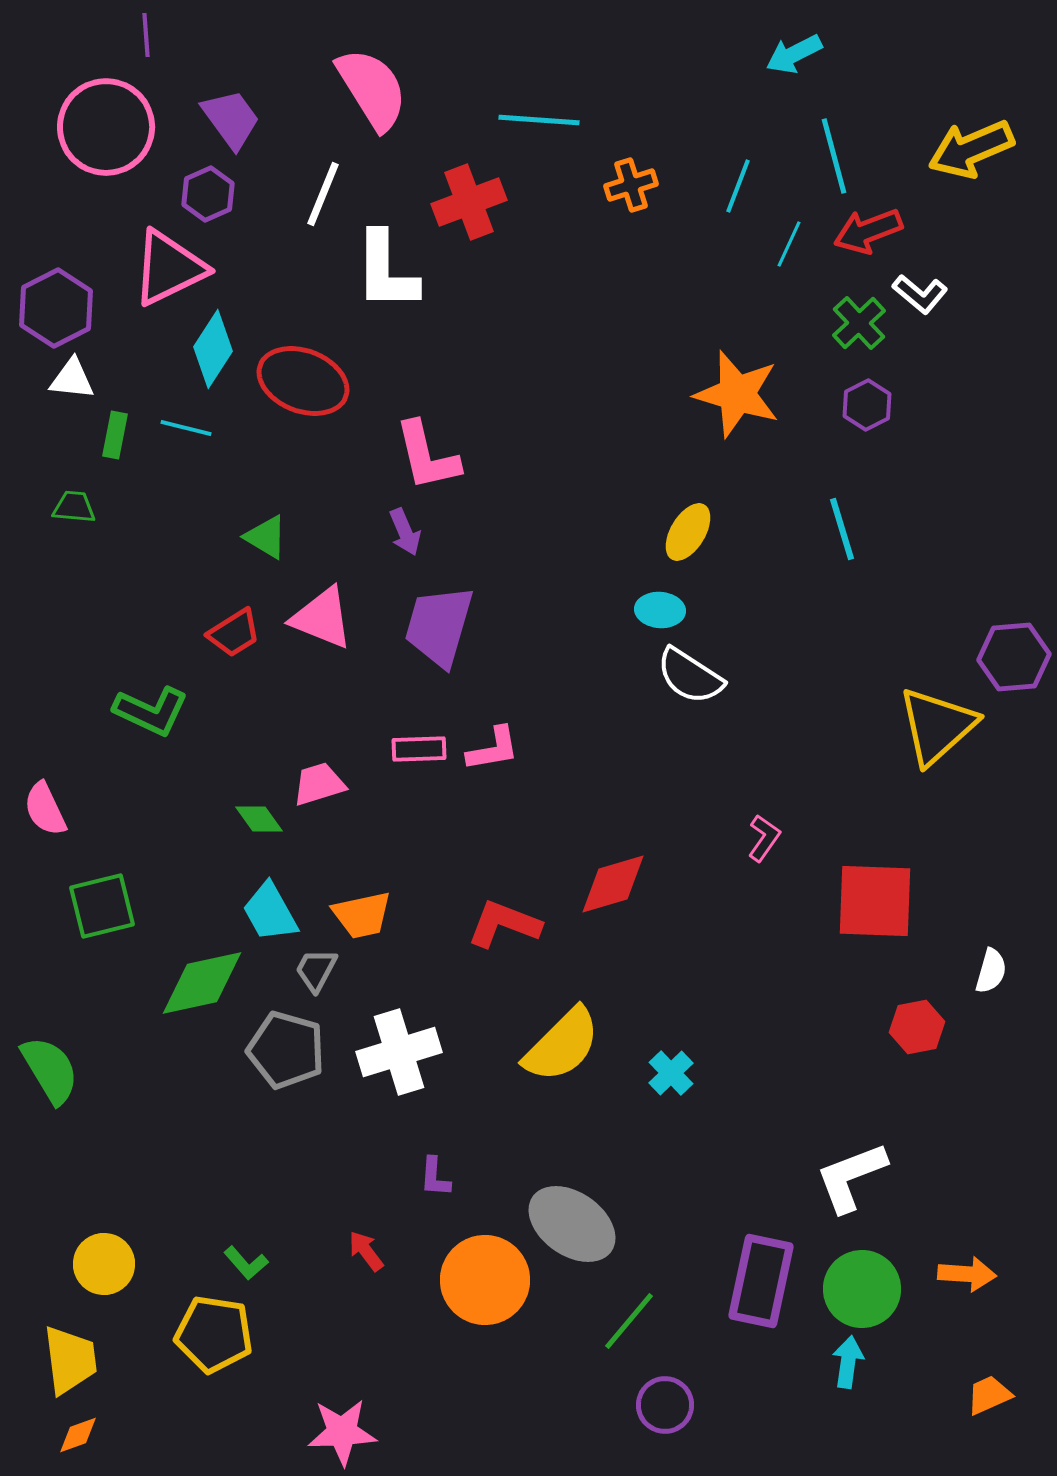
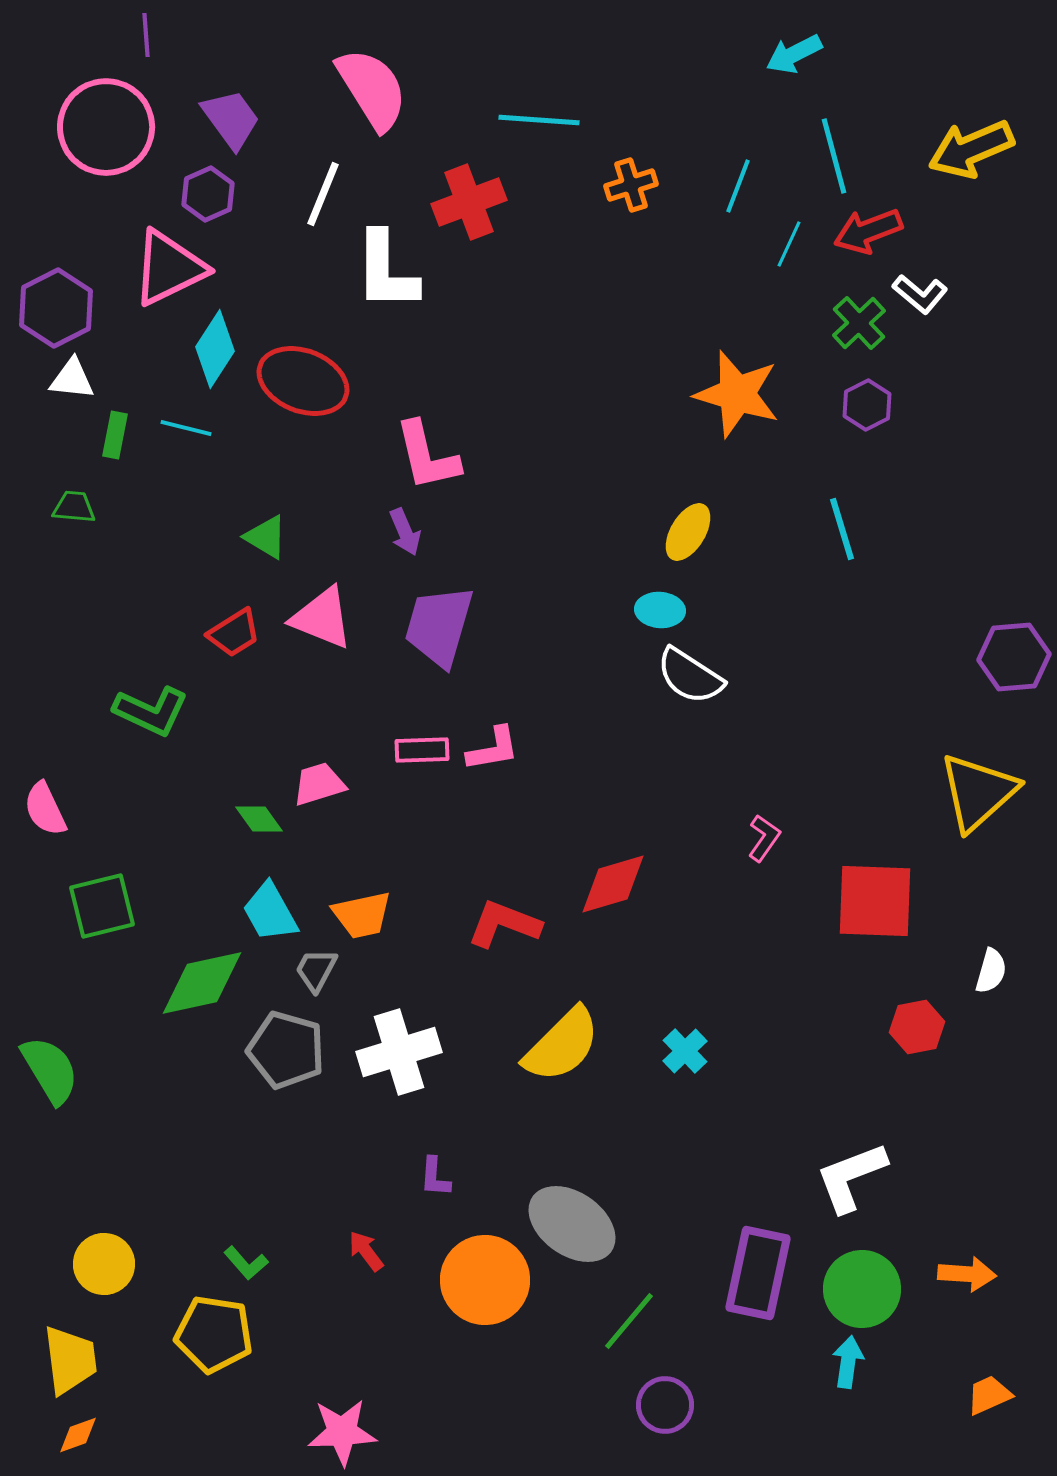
cyan diamond at (213, 349): moved 2 px right
yellow triangle at (937, 726): moved 41 px right, 66 px down
pink rectangle at (419, 749): moved 3 px right, 1 px down
cyan cross at (671, 1073): moved 14 px right, 22 px up
purple rectangle at (761, 1281): moved 3 px left, 8 px up
